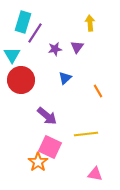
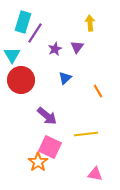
purple star: rotated 16 degrees counterclockwise
